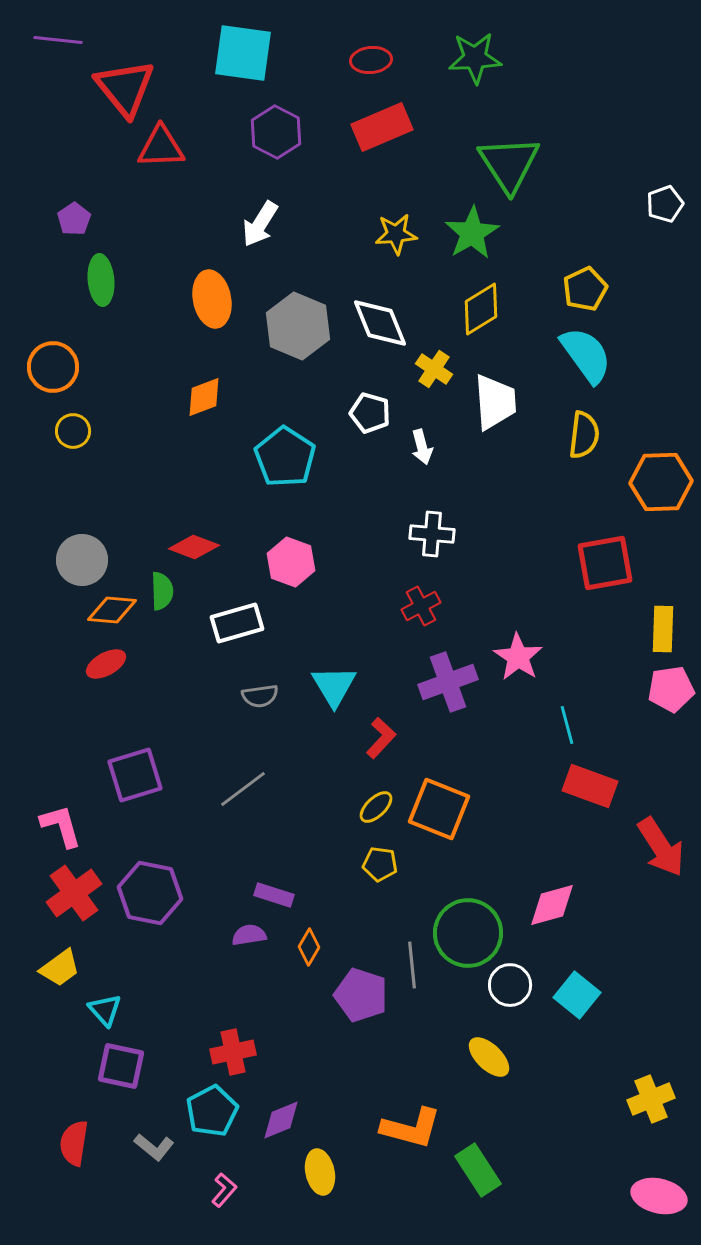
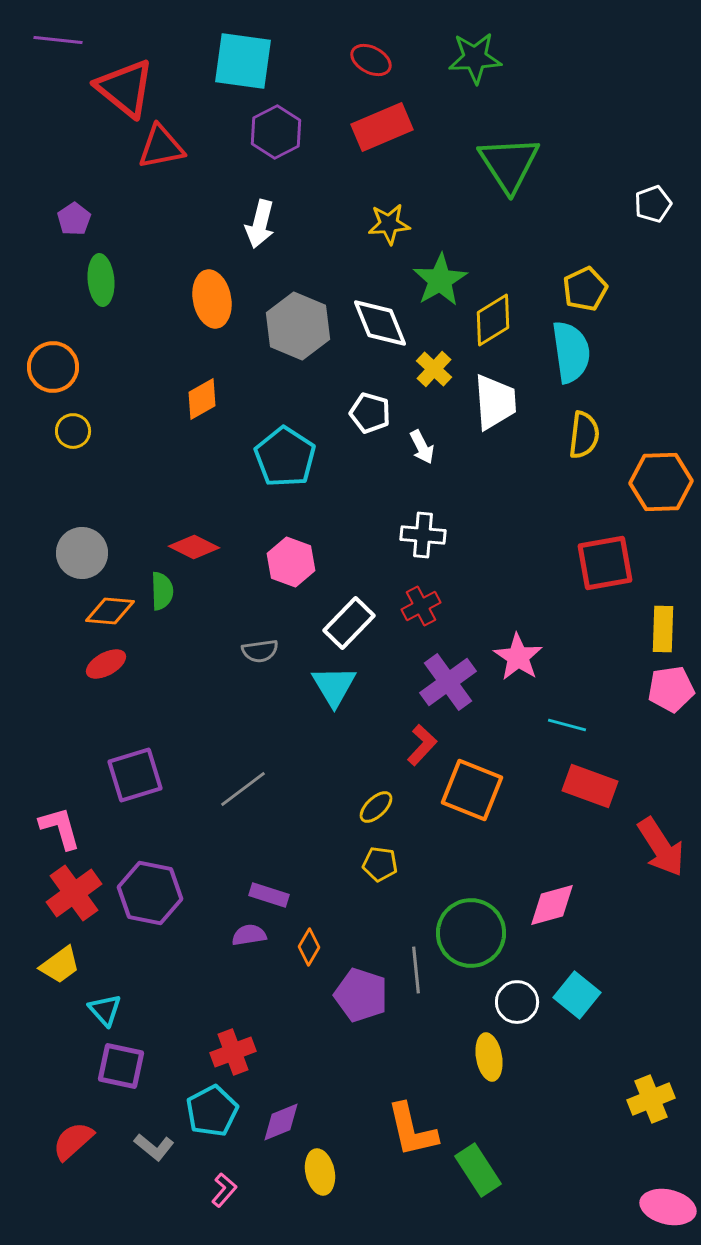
cyan square at (243, 53): moved 8 px down
red ellipse at (371, 60): rotated 33 degrees clockwise
red triangle at (125, 88): rotated 12 degrees counterclockwise
purple hexagon at (276, 132): rotated 6 degrees clockwise
red triangle at (161, 147): rotated 9 degrees counterclockwise
white pentagon at (665, 204): moved 12 px left
white arrow at (260, 224): rotated 18 degrees counterclockwise
green star at (472, 233): moved 32 px left, 47 px down
yellow star at (396, 234): moved 7 px left, 10 px up
yellow diamond at (481, 309): moved 12 px right, 11 px down
cyan semicircle at (586, 355): moved 15 px left, 3 px up; rotated 28 degrees clockwise
yellow cross at (434, 369): rotated 9 degrees clockwise
orange diamond at (204, 397): moved 2 px left, 2 px down; rotated 9 degrees counterclockwise
white arrow at (422, 447): rotated 12 degrees counterclockwise
white cross at (432, 534): moved 9 px left, 1 px down
red diamond at (194, 547): rotated 6 degrees clockwise
gray circle at (82, 560): moved 7 px up
orange diamond at (112, 610): moved 2 px left, 1 px down
white rectangle at (237, 623): moved 112 px right; rotated 30 degrees counterclockwise
purple cross at (448, 682): rotated 16 degrees counterclockwise
gray semicircle at (260, 696): moved 45 px up
cyan line at (567, 725): rotated 60 degrees counterclockwise
red L-shape at (381, 738): moved 41 px right, 7 px down
orange square at (439, 809): moved 33 px right, 19 px up
pink L-shape at (61, 826): moved 1 px left, 2 px down
purple rectangle at (274, 895): moved 5 px left
green circle at (468, 933): moved 3 px right
gray line at (412, 965): moved 4 px right, 5 px down
yellow trapezoid at (60, 968): moved 3 px up
white circle at (510, 985): moved 7 px right, 17 px down
red cross at (233, 1052): rotated 9 degrees counterclockwise
yellow ellipse at (489, 1057): rotated 36 degrees clockwise
purple diamond at (281, 1120): moved 2 px down
orange L-shape at (411, 1128): moved 1 px right, 2 px down; rotated 62 degrees clockwise
red semicircle at (74, 1143): moved 1 px left, 2 px up; rotated 39 degrees clockwise
pink ellipse at (659, 1196): moved 9 px right, 11 px down
